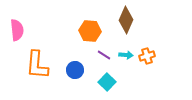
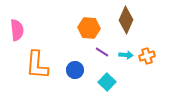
orange hexagon: moved 1 px left, 3 px up
purple line: moved 2 px left, 3 px up
